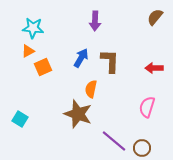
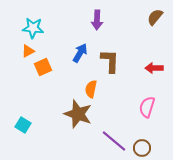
purple arrow: moved 2 px right, 1 px up
blue arrow: moved 1 px left, 5 px up
cyan square: moved 3 px right, 6 px down
